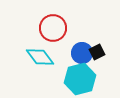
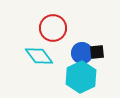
black square: rotated 21 degrees clockwise
cyan diamond: moved 1 px left, 1 px up
cyan hexagon: moved 1 px right, 2 px up; rotated 12 degrees counterclockwise
